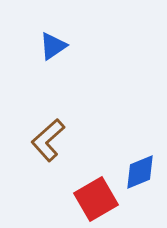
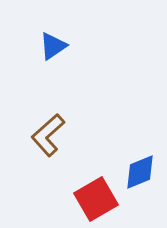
brown L-shape: moved 5 px up
